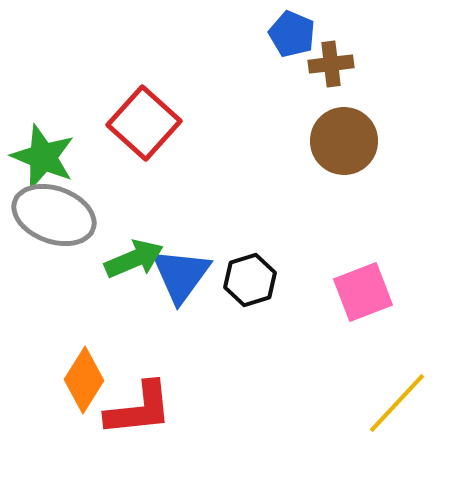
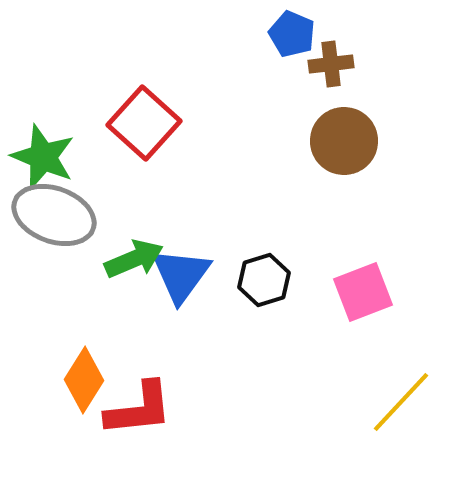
black hexagon: moved 14 px right
yellow line: moved 4 px right, 1 px up
